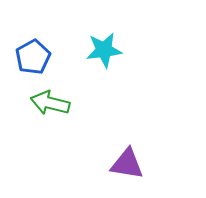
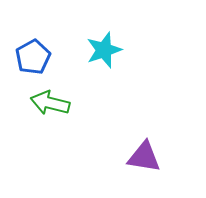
cyan star: rotated 12 degrees counterclockwise
purple triangle: moved 17 px right, 7 px up
